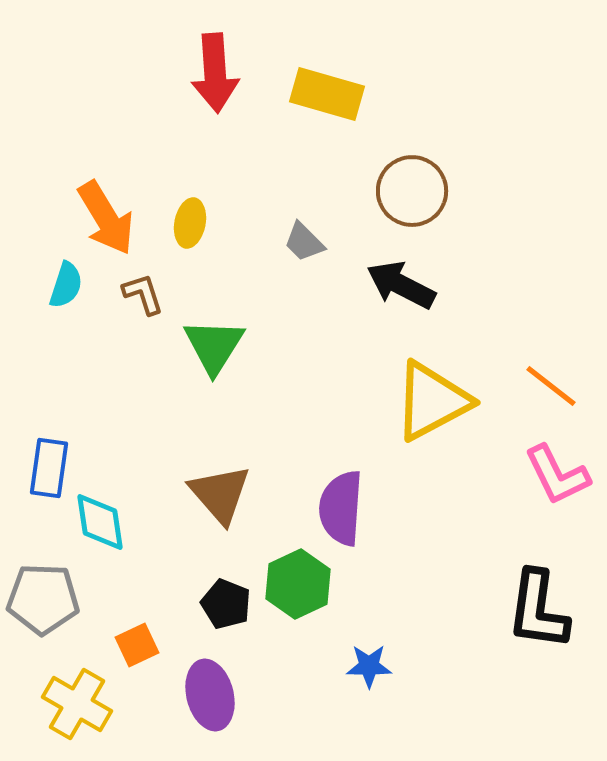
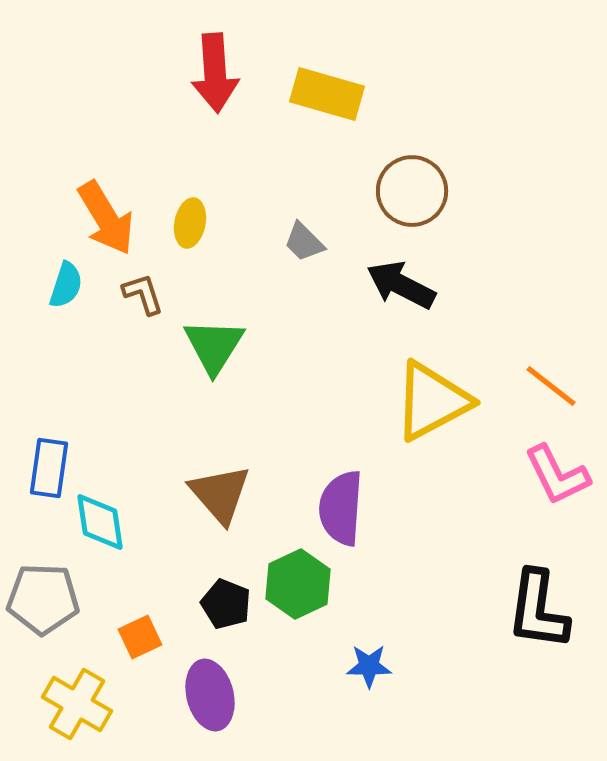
orange square: moved 3 px right, 8 px up
